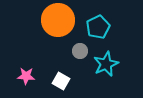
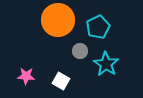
cyan star: rotated 15 degrees counterclockwise
